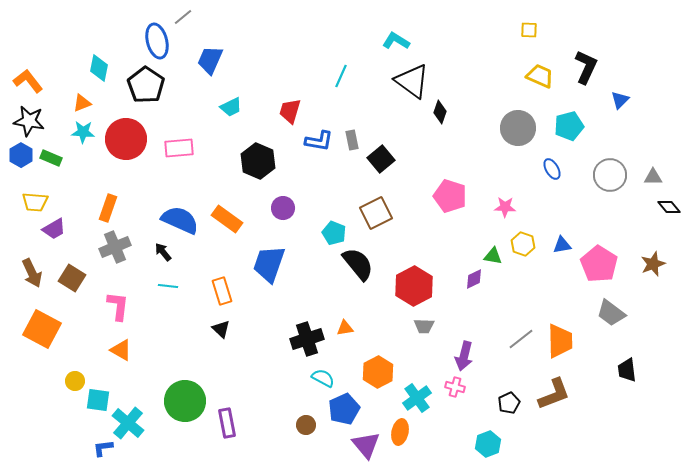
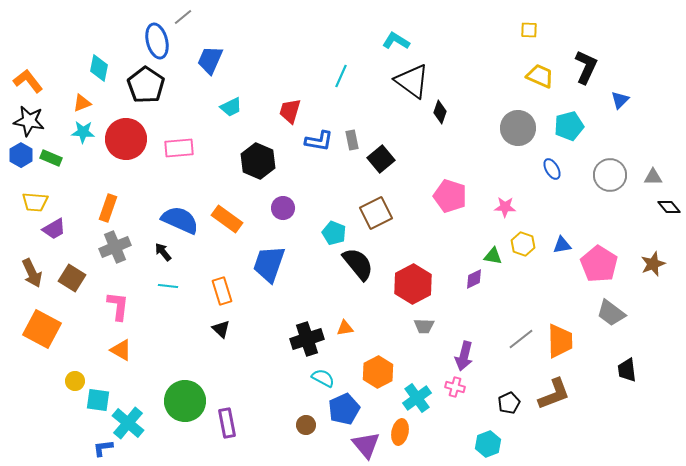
red hexagon at (414, 286): moved 1 px left, 2 px up
